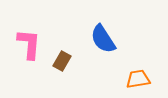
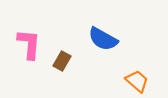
blue semicircle: rotated 28 degrees counterclockwise
orange trapezoid: moved 1 px left, 2 px down; rotated 50 degrees clockwise
